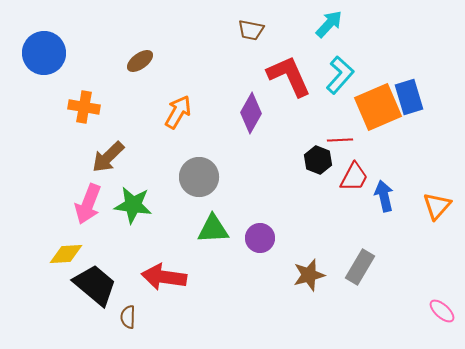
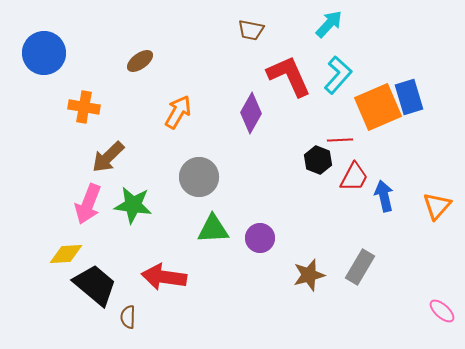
cyan L-shape: moved 2 px left
